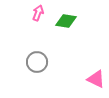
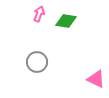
pink arrow: moved 1 px right, 1 px down
